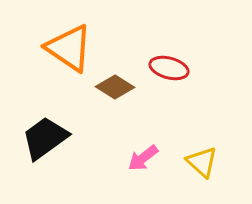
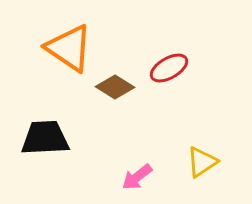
red ellipse: rotated 45 degrees counterclockwise
black trapezoid: rotated 33 degrees clockwise
pink arrow: moved 6 px left, 19 px down
yellow triangle: rotated 44 degrees clockwise
